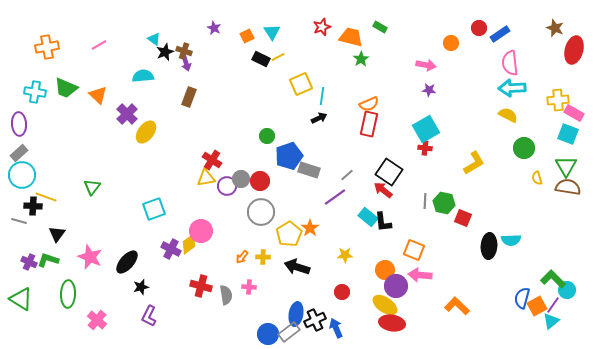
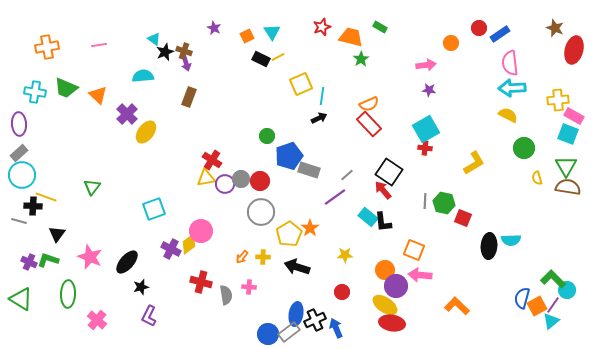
pink line at (99, 45): rotated 21 degrees clockwise
pink arrow at (426, 65): rotated 18 degrees counterclockwise
pink rectangle at (574, 113): moved 3 px down
red rectangle at (369, 124): rotated 55 degrees counterclockwise
purple circle at (227, 186): moved 2 px left, 2 px up
red arrow at (383, 190): rotated 12 degrees clockwise
red cross at (201, 286): moved 4 px up
